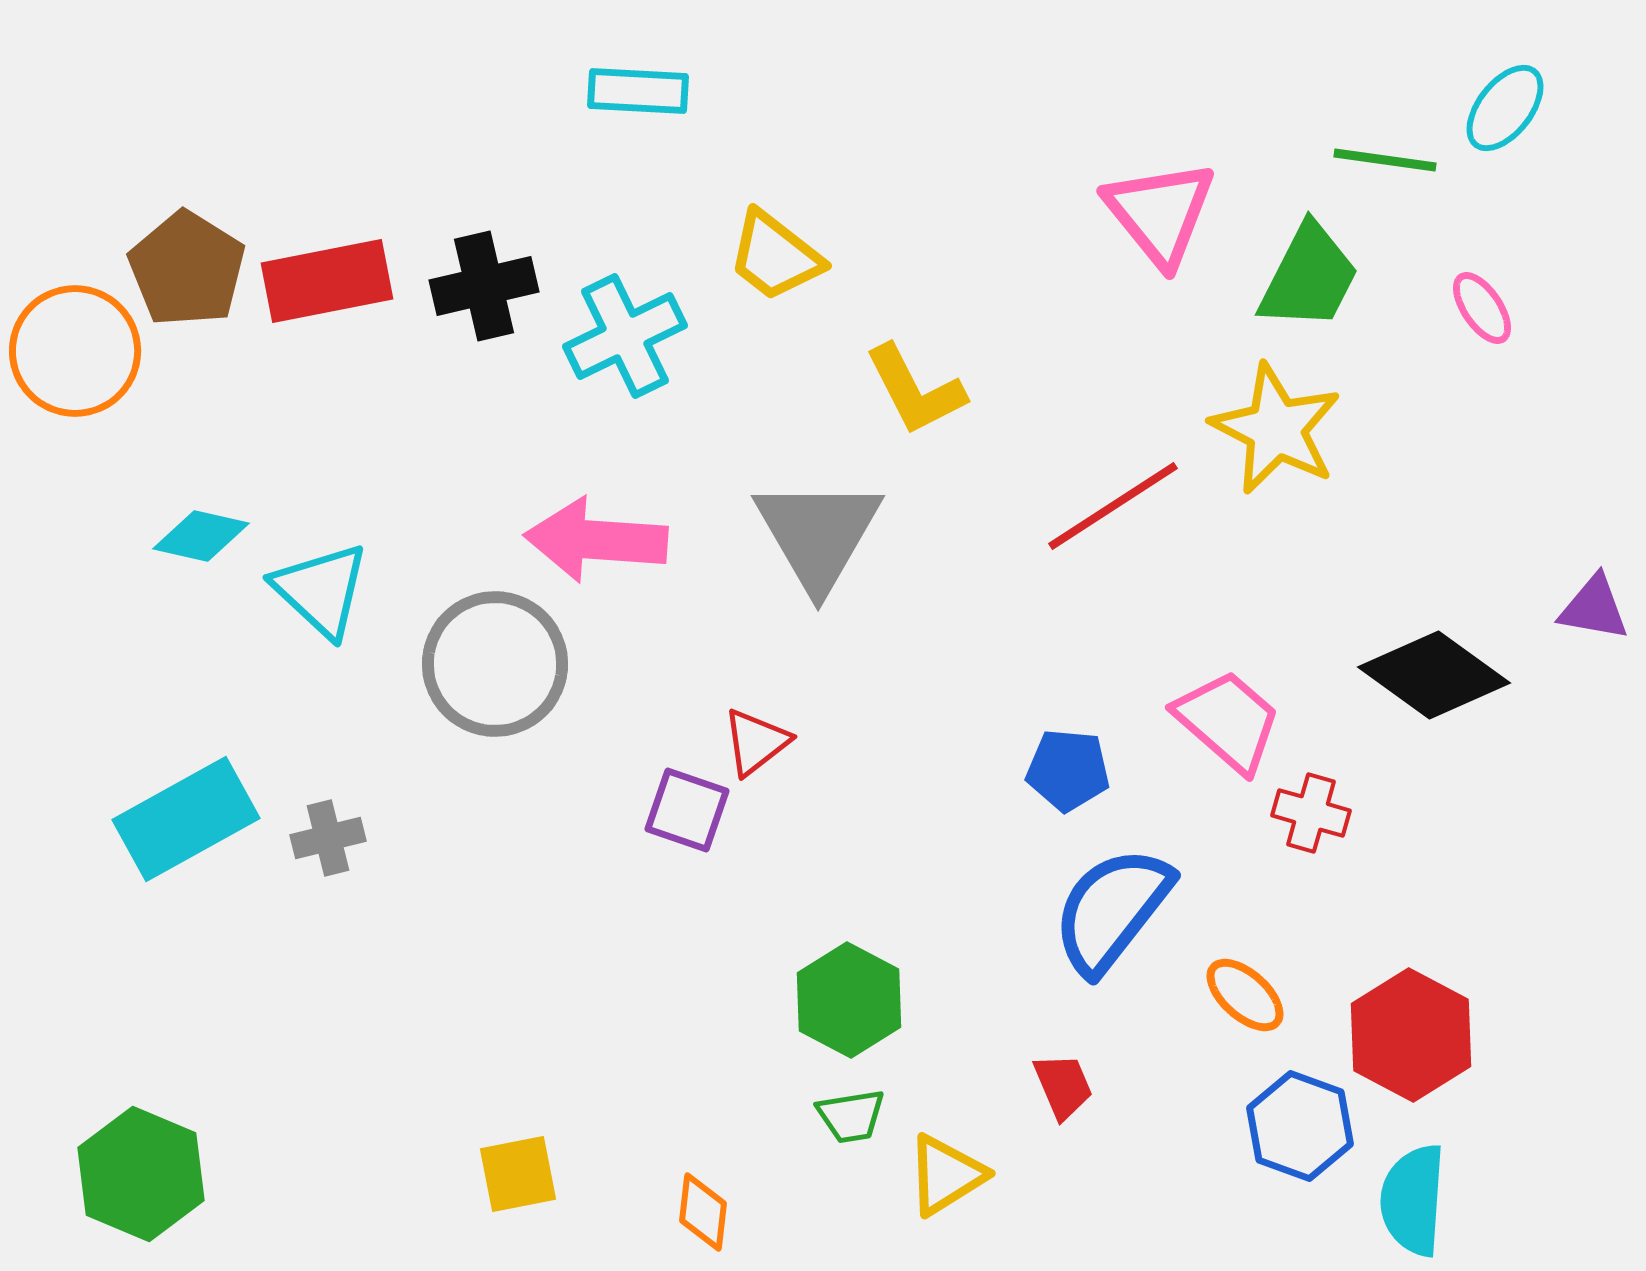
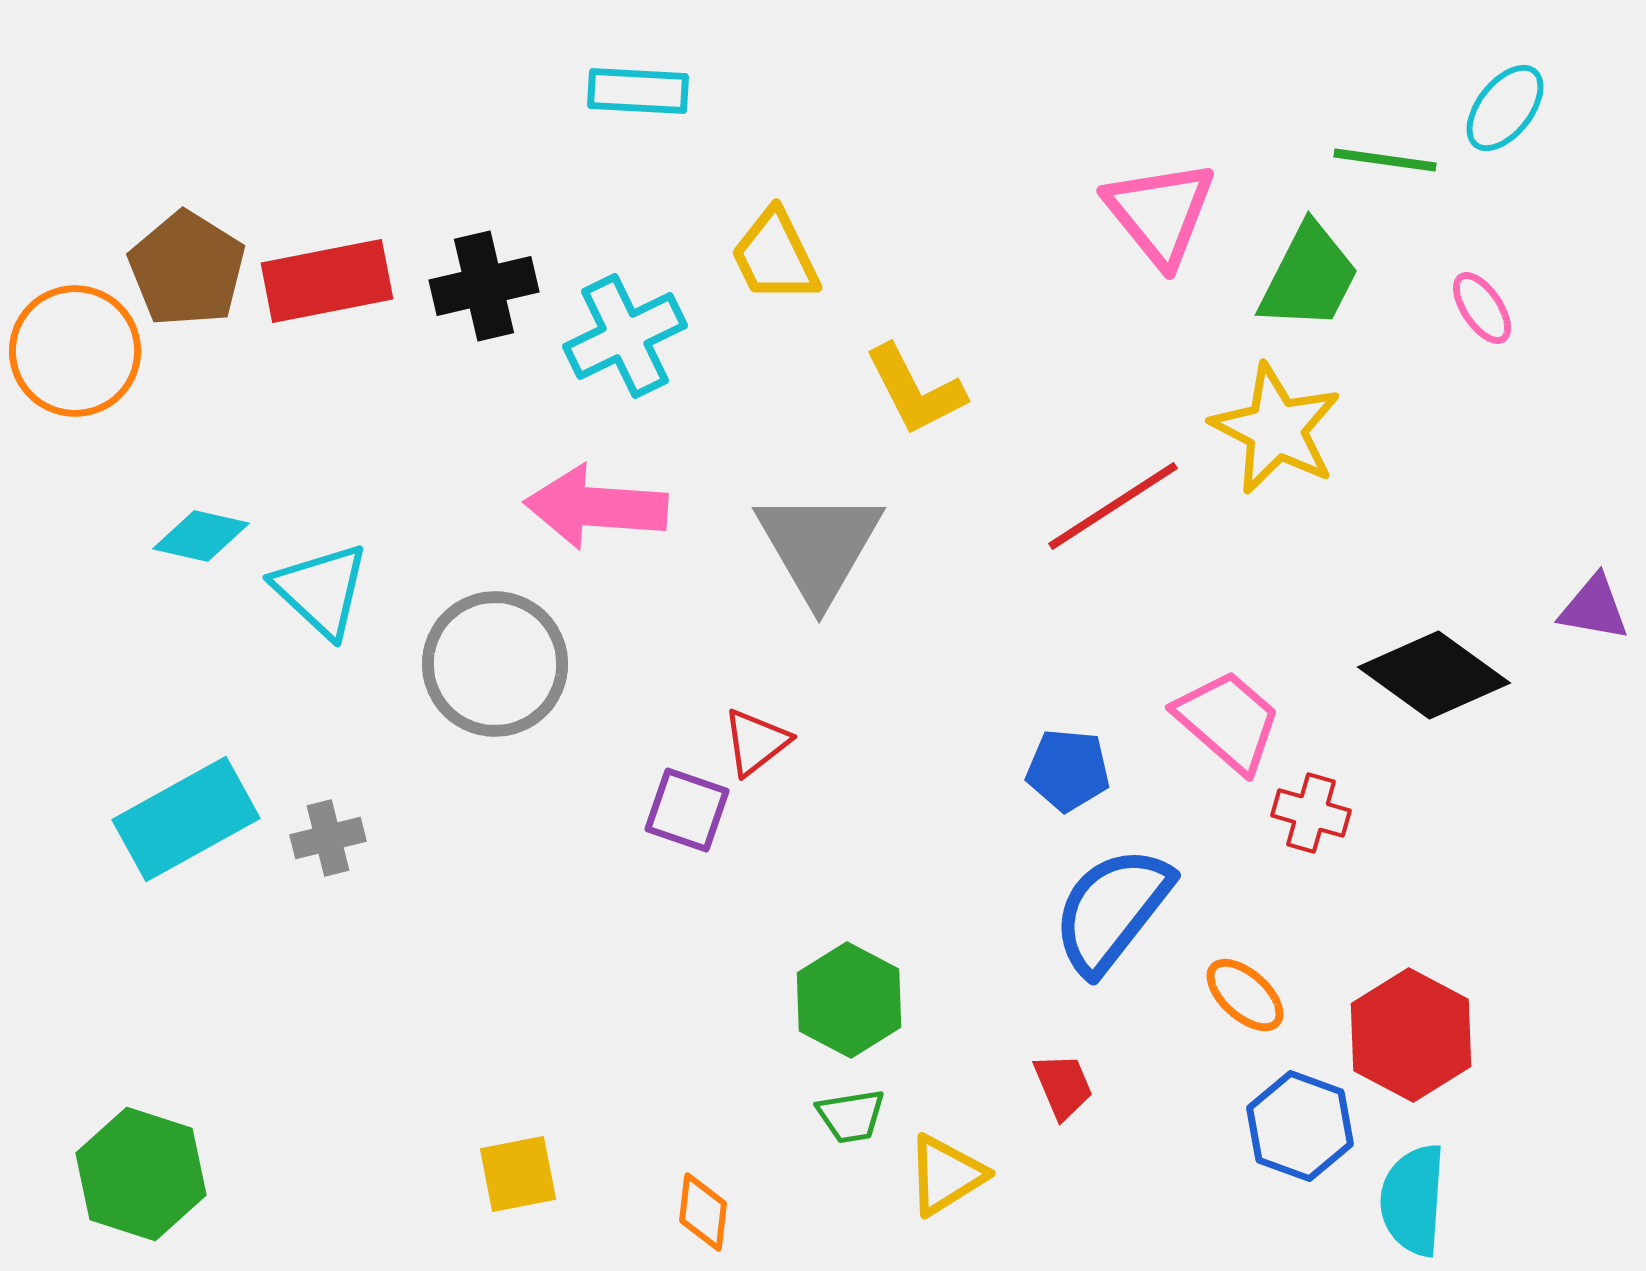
yellow trapezoid at (775, 256): rotated 26 degrees clockwise
gray triangle at (818, 534): moved 1 px right, 12 px down
pink arrow at (596, 540): moved 33 px up
green hexagon at (141, 1174): rotated 5 degrees counterclockwise
